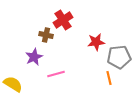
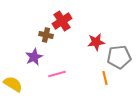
red cross: moved 1 px left, 1 px down
pink line: moved 1 px right
orange line: moved 4 px left
